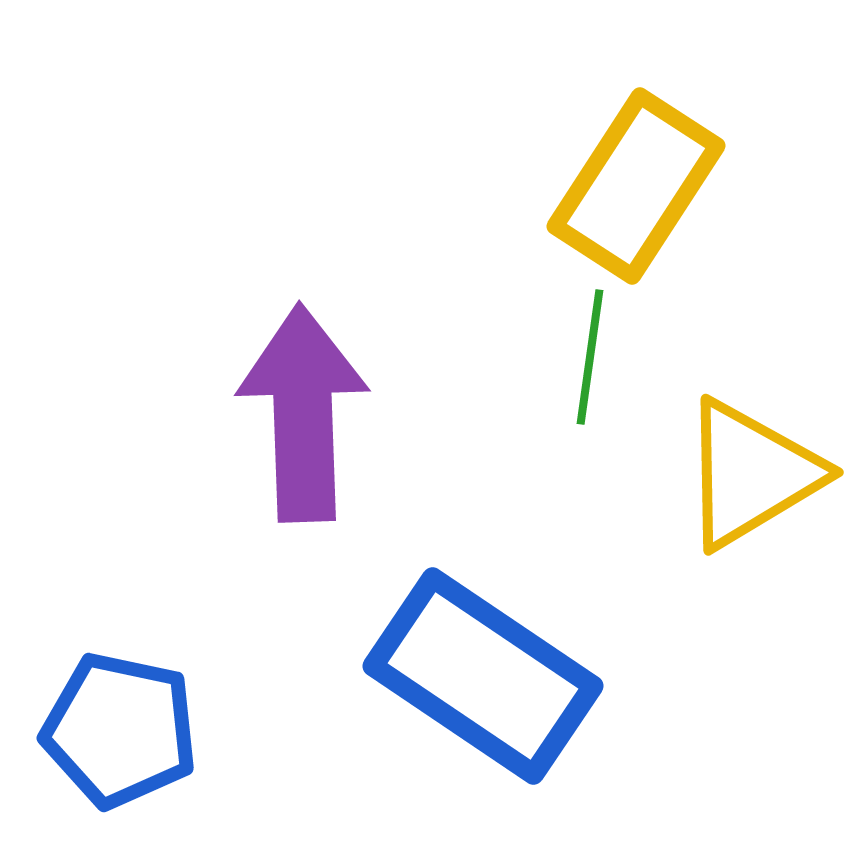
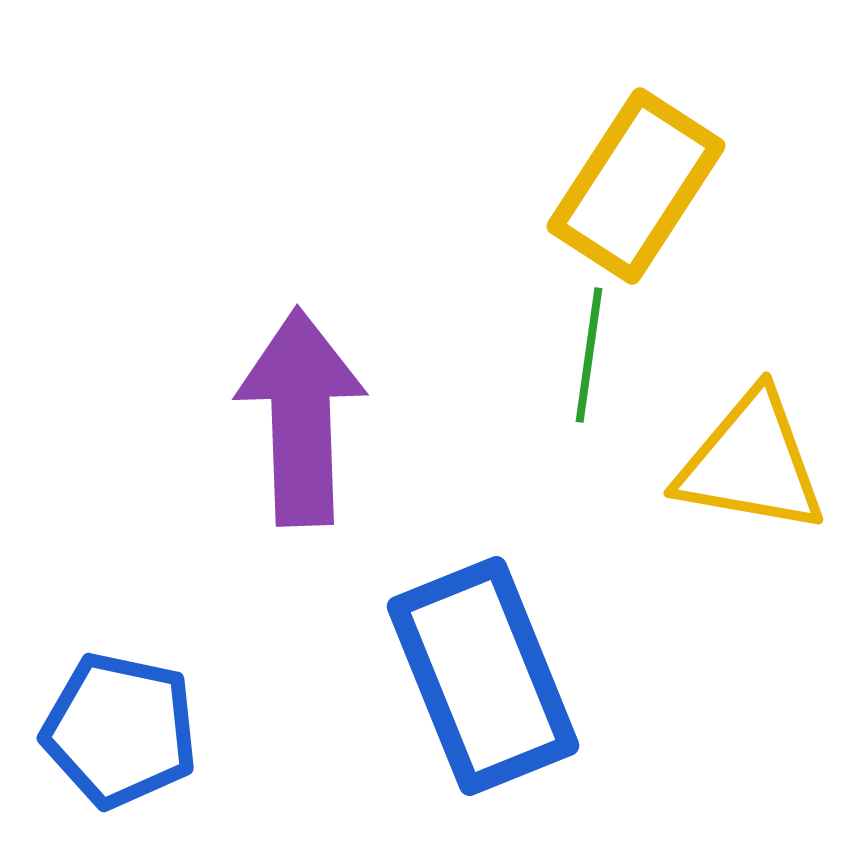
green line: moved 1 px left, 2 px up
purple arrow: moved 2 px left, 4 px down
yellow triangle: moved 11 px up; rotated 41 degrees clockwise
blue rectangle: rotated 34 degrees clockwise
